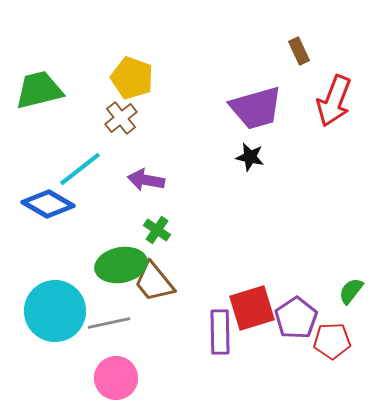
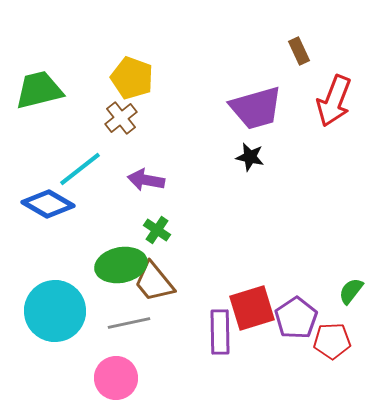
gray line: moved 20 px right
